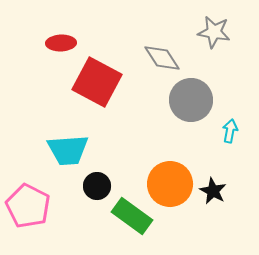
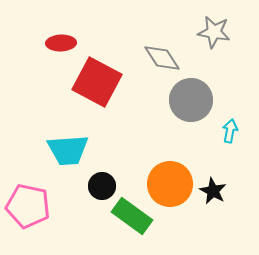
black circle: moved 5 px right
pink pentagon: rotated 15 degrees counterclockwise
